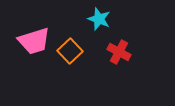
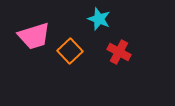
pink trapezoid: moved 5 px up
